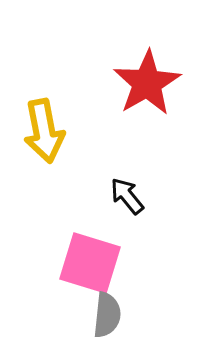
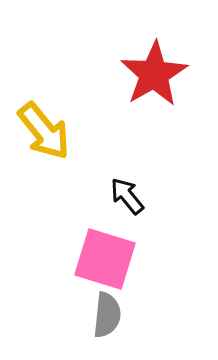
red star: moved 7 px right, 9 px up
yellow arrow: rotated 28 degrees counterclockwise
pink square: moved 15 px right, 4 px up
